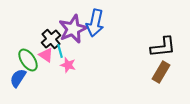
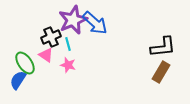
blue arrow: rotated 60 degrees counterclockwise
purple star: moved 9 px up
black cross: moved 2 px up; rotated 18 degrees clockwise
cyan line: moved 8 px right, 7 px up
green ellipse: moved 3 px left, 3 px down
blue semicircle: moved 2 px down
